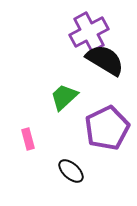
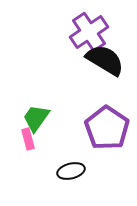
purple cross: rotated 6 degrees counterclockwise
green trapezoid: moved 28 px left, 21 px down; rotated 12 degrees counterclockwise
purple pentagon: rotated 12 degrees counterclockwise
black ellipse: rotated 56 degrees counterclockwise
